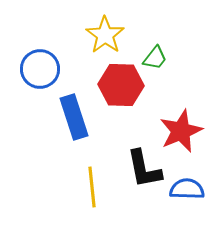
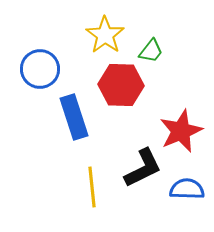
green trapezoid: moved 4 px left, 7 px up
black L-shape: moved 1 px left, 1 px up; rotated 105 degrees counterclockwise
